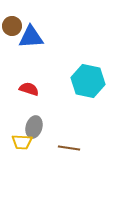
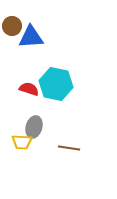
cyan hexagon: moved 32 px left, 3 px down
